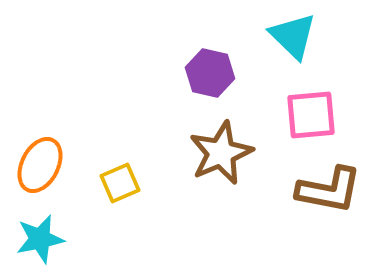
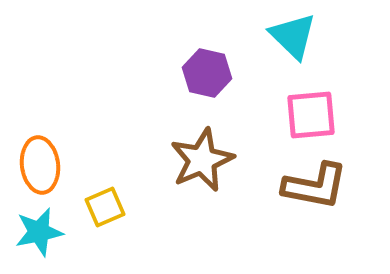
purple hexagon: moved 3 px left
brown star: moved 19 px left, 7 px down
orange ellipse: rotated 34 degrees counterclockwise
yellow square: moved 15 px left, 24 px down
brown L-shape: moved 14 px left, 4 px up
cyan star: moved 1 px left, 7 px up
